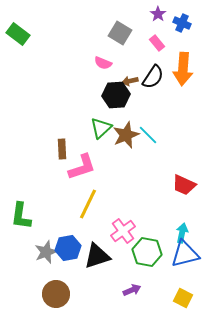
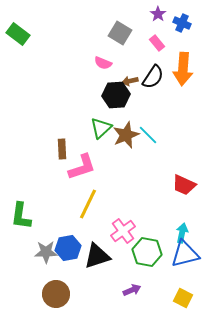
gray star: rotated 20 degrees clockwise
